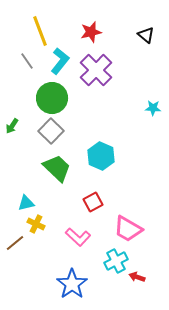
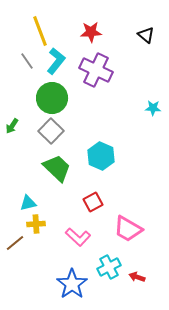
red star: rotated 10 degrees clockwise
cyan L-shape: moved 4 px left
purple cross: rotated 20 degrees counterclockwise
cyan triangle: moved 2 px right
yellow cross: rotated 30 degrees counterclockwise
cyan cross: moved 7 px left, 6 px down
